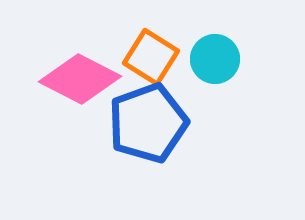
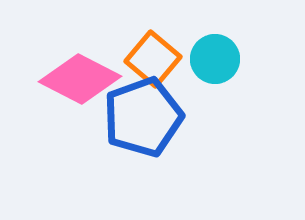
orange square: moved 2 px right, 2 px down; rotated 8 degrees clockwise
blue pentagon: moved 5 px left, 6 px up
